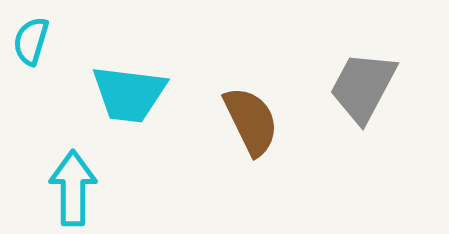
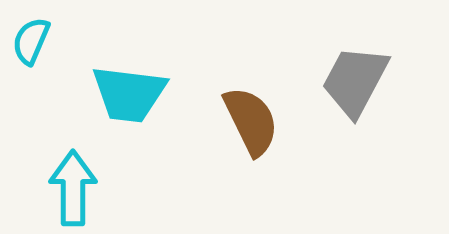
cyan semicircle: rotated 6 degrees clockwise
gray trapezoid: moved 8 px left, 6 px up
